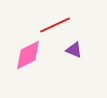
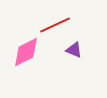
pink diamond: moved 2 px left, 3 px up
